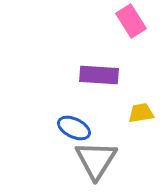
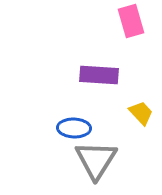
pink rectangle: rotated 16 degrees clockwise
yellow trapezoid: rotated 56 degrees clockwise
blue ellipse: rotated 24 degrees counterclockwise
